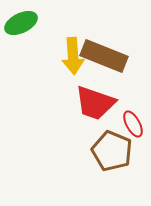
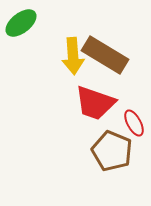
green ellipse: rotated 12 degrees counterclockwise
brown rectangle: moved 1 px right, 1 px up; rotated 9 degrees clockwise
red ellipse: moved 1 px right, 1 px up
